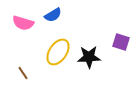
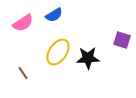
blue semicircle: moved 1 px right
pink semicircle: rotated 50 degrees counterclockwise
purple square: moved 1 px right, 2 px up
black star: moved 1 px left, 1 px down
